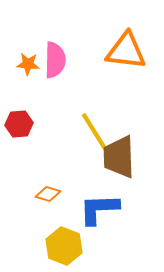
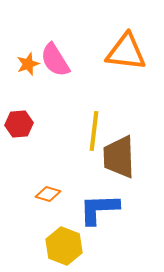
orange triangle: moved 1 px down
pink semicircle: rotated 147 degrees clockwise
orange star: rotated 25 degrees counterclockwise
yellow line: rotated 39 degrees clockwise
